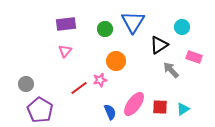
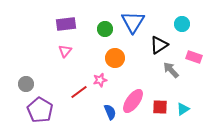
cyan circle: moved 3 px up
orange circle: moved 1 px left, 3 px up
red line: moved 4 px down
pink ellipse: moved 1 px left, 3 px up
